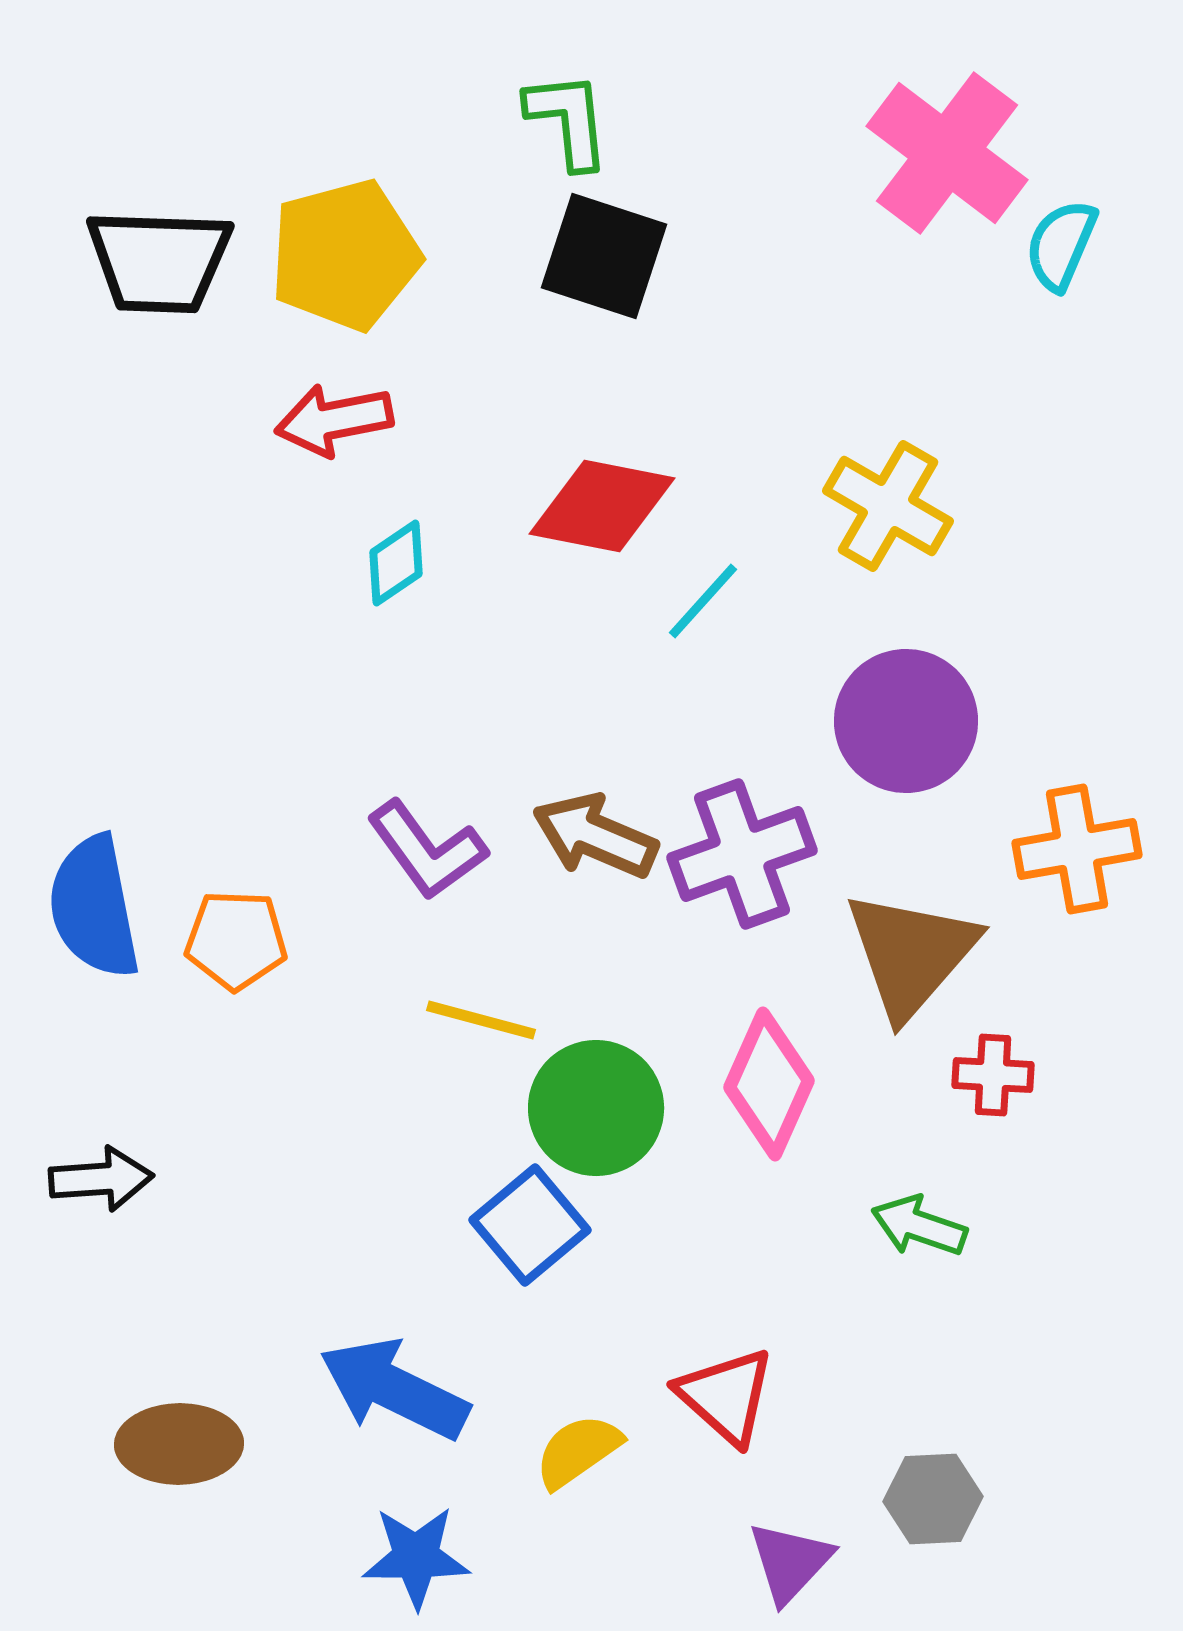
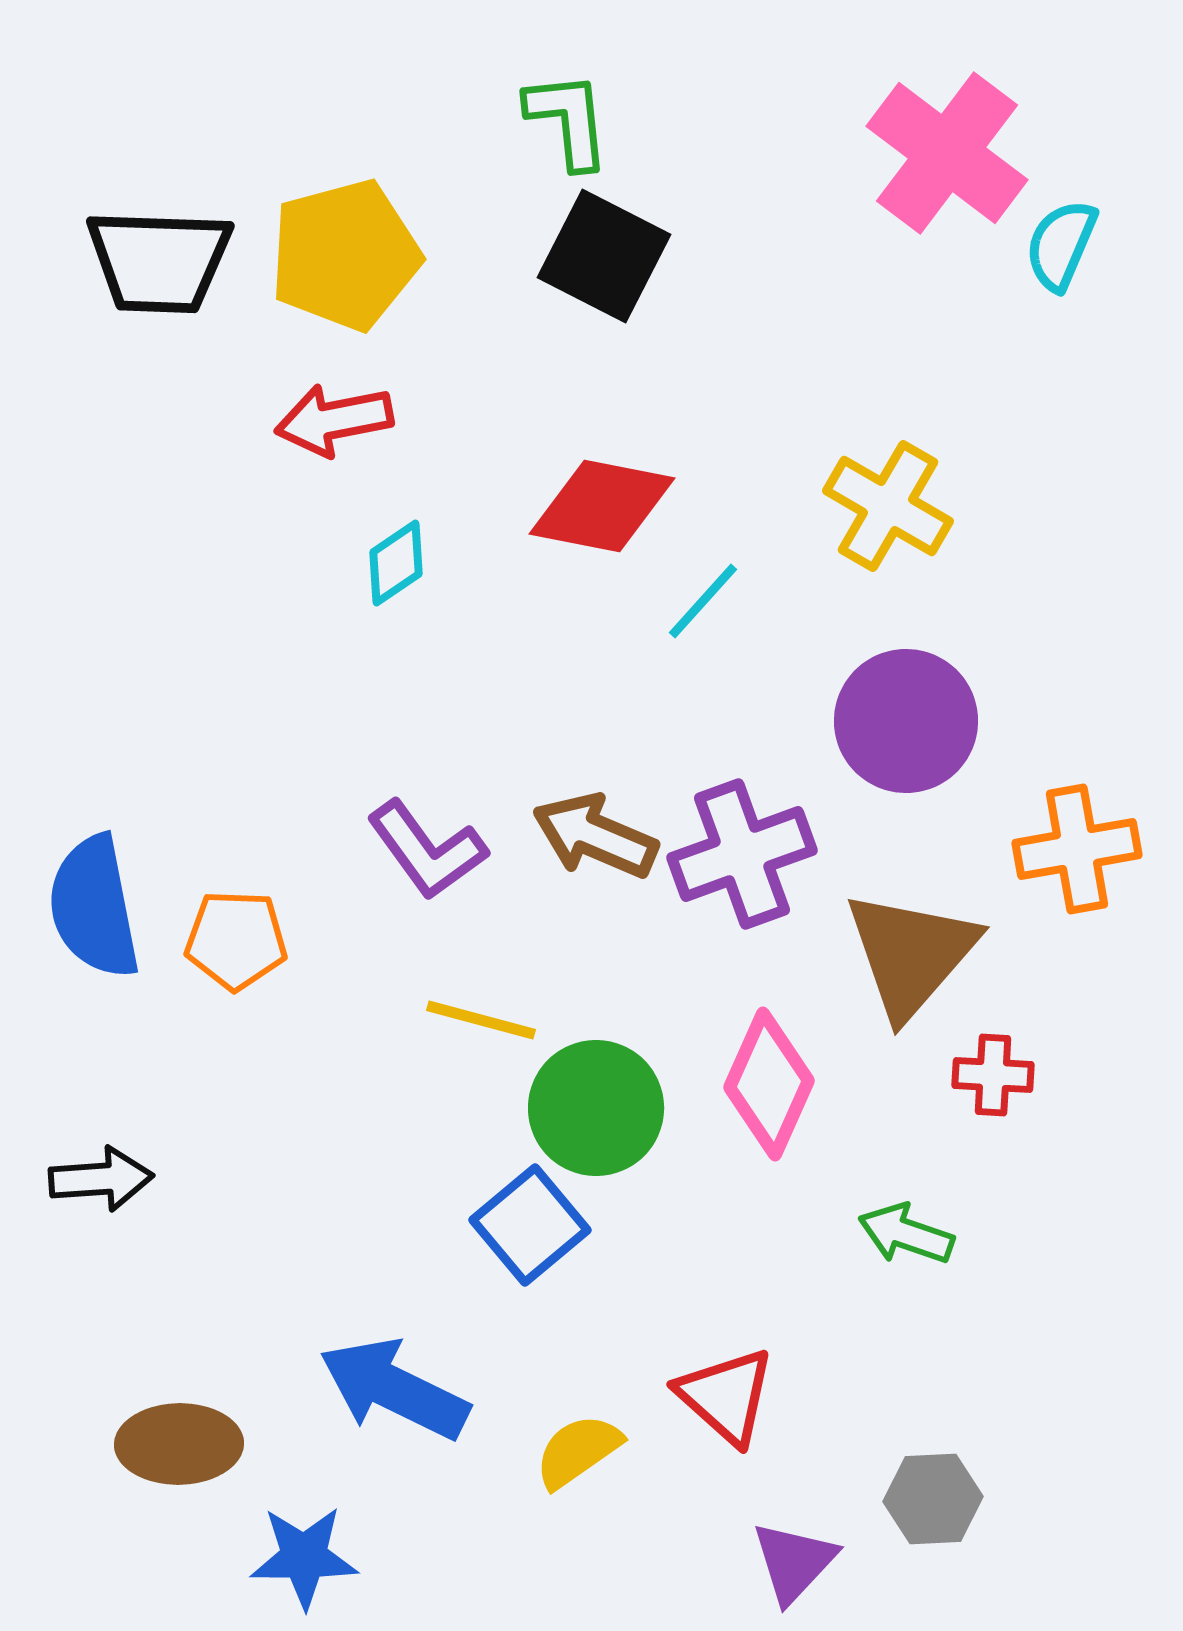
black square: rotated 9 degrees clockwise
green arrow: moved 13 px left, 8 px down
blue star: moved 112 px left
purple triangle: moved 4 px right
